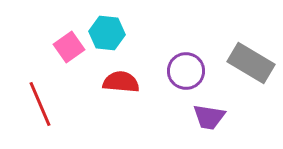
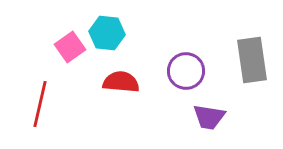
pink square: moved 1 px right
gray rectangle: moved 1 px right, 3 px up; rotated 51 degrees clockwise
red line: rotated 36 degrees clockwise
